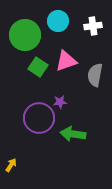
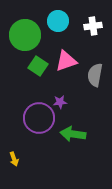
green square: moved 1 px up
yellow arrow: moved 3 px right, 6 px up; rotated 128 degrees clockwise
